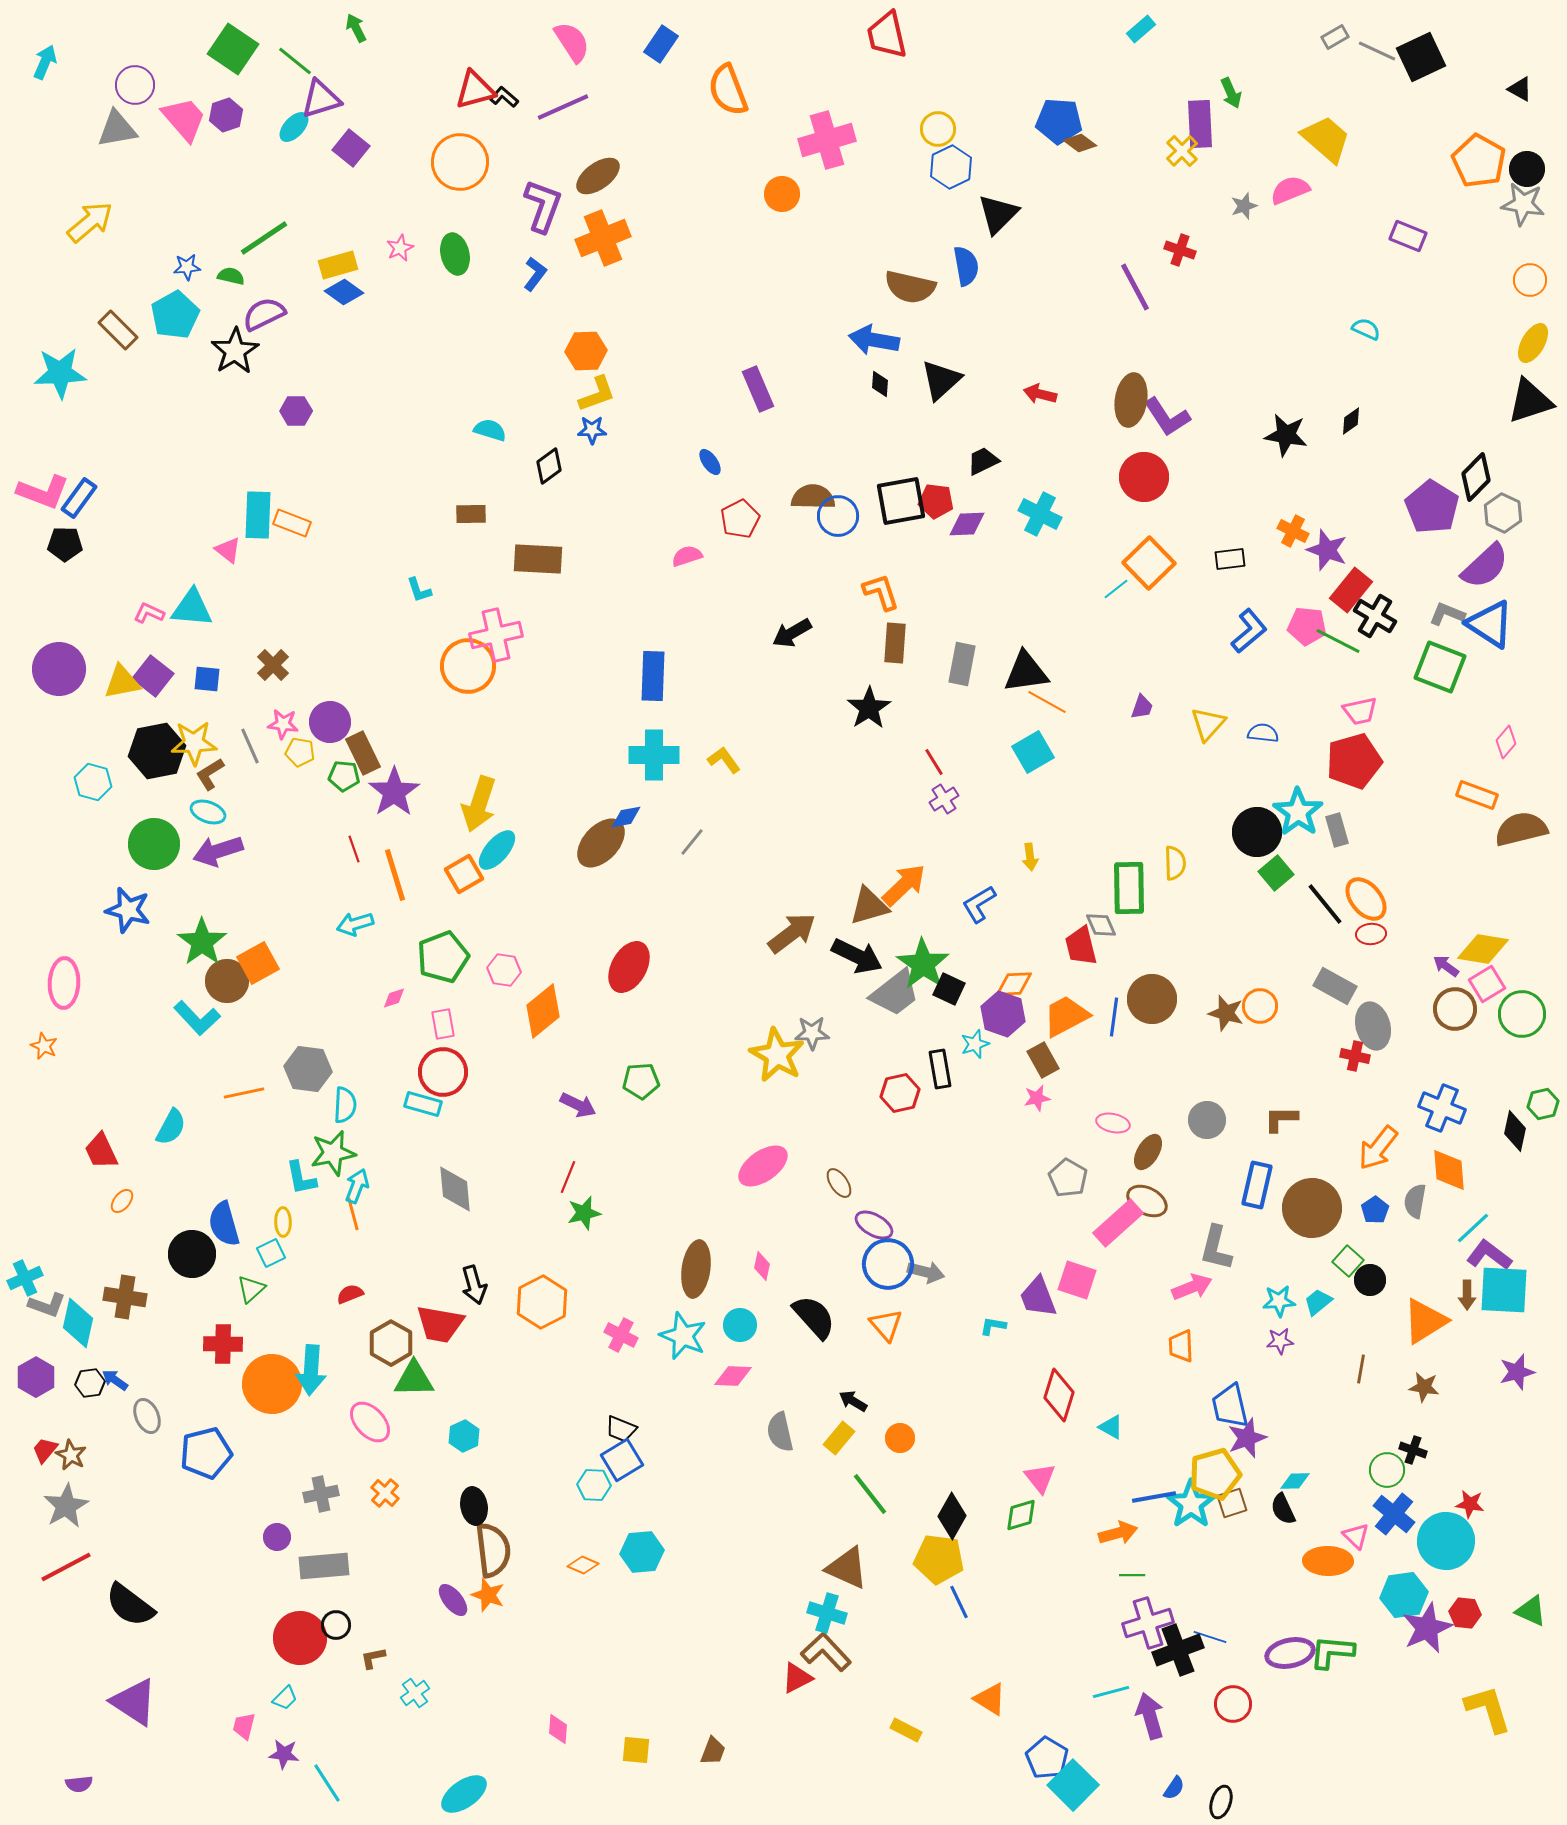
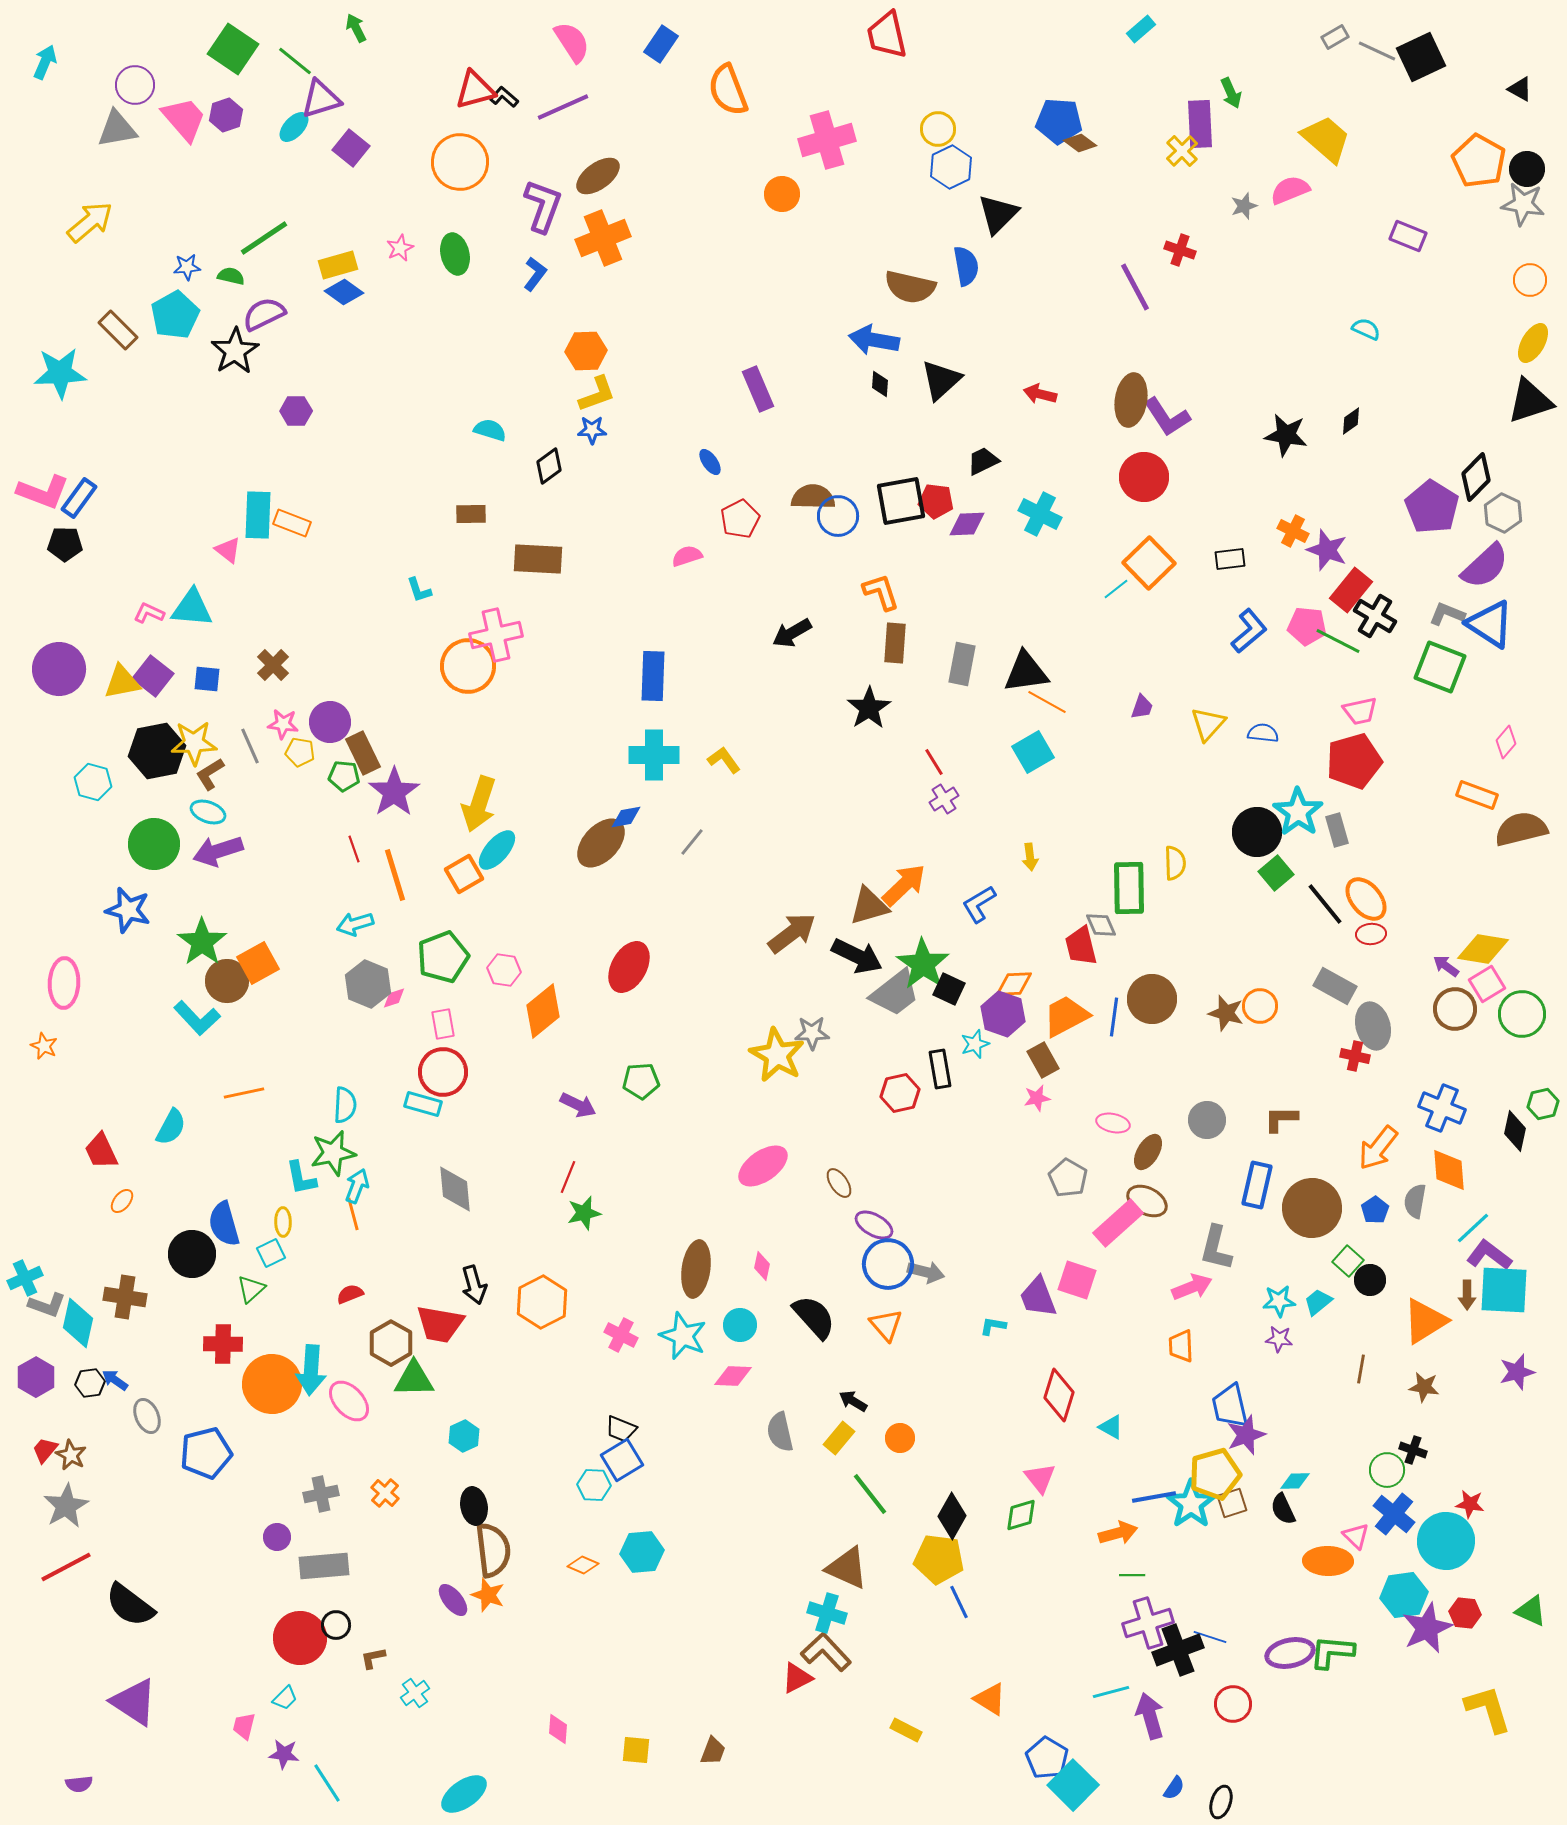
gray hexagon at (308, 1069): moved 60 px right, 85 px up; rotated 15 degrees clockwise
purple star at (1280, 1341): moved 1 px left, 2 px up; rotated 12 degrees clockwise
pink ellipse at (370, 1422): moved 21 px left, 21 px up
purple star at (1247, 1438): moved 1 px left, 3 px up
